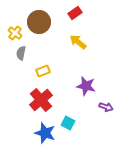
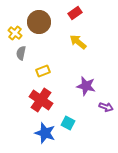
red cross: rotated 15 degrees counterclockwise
